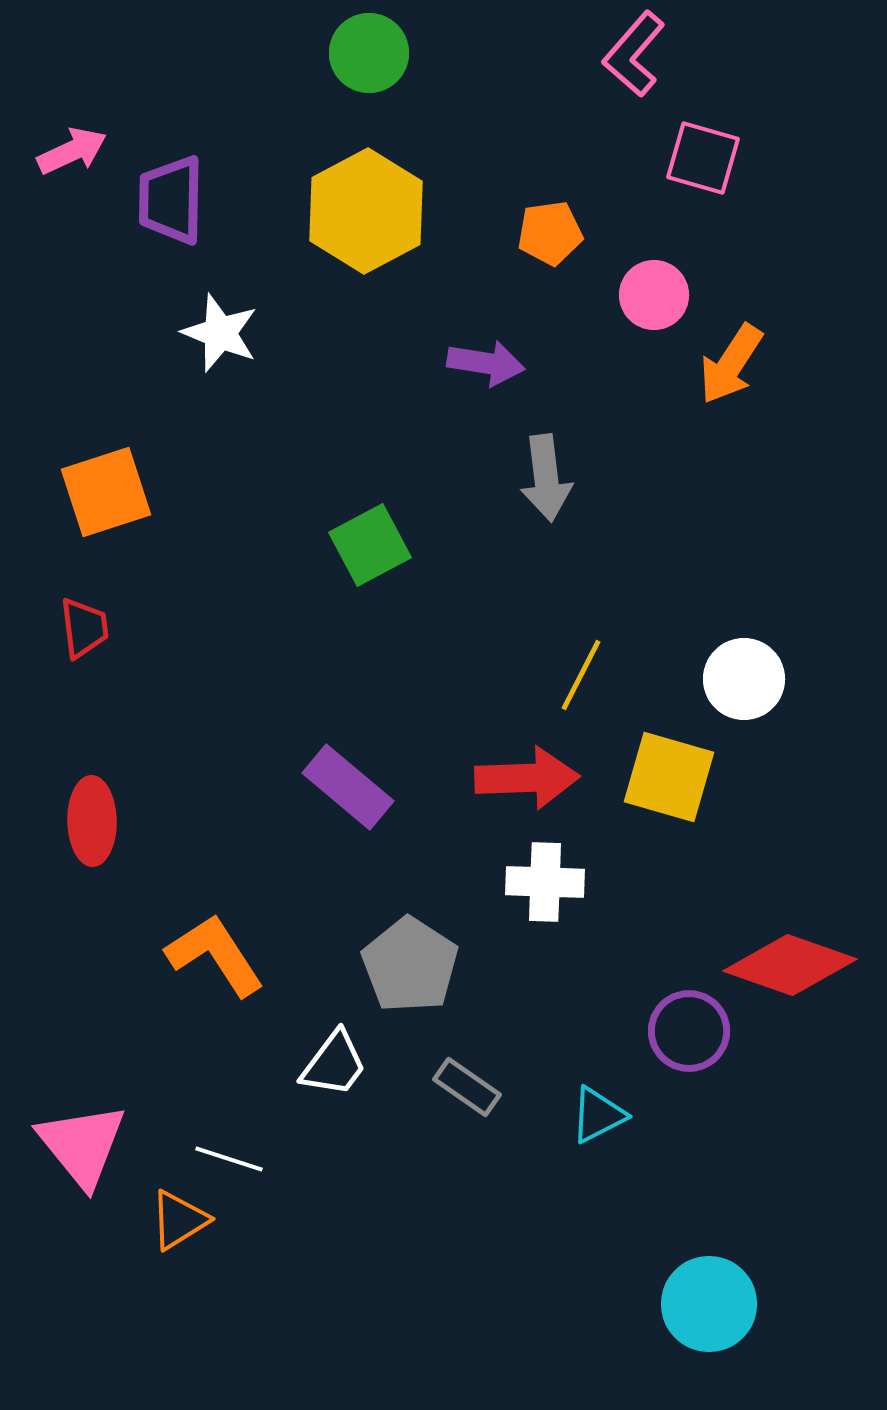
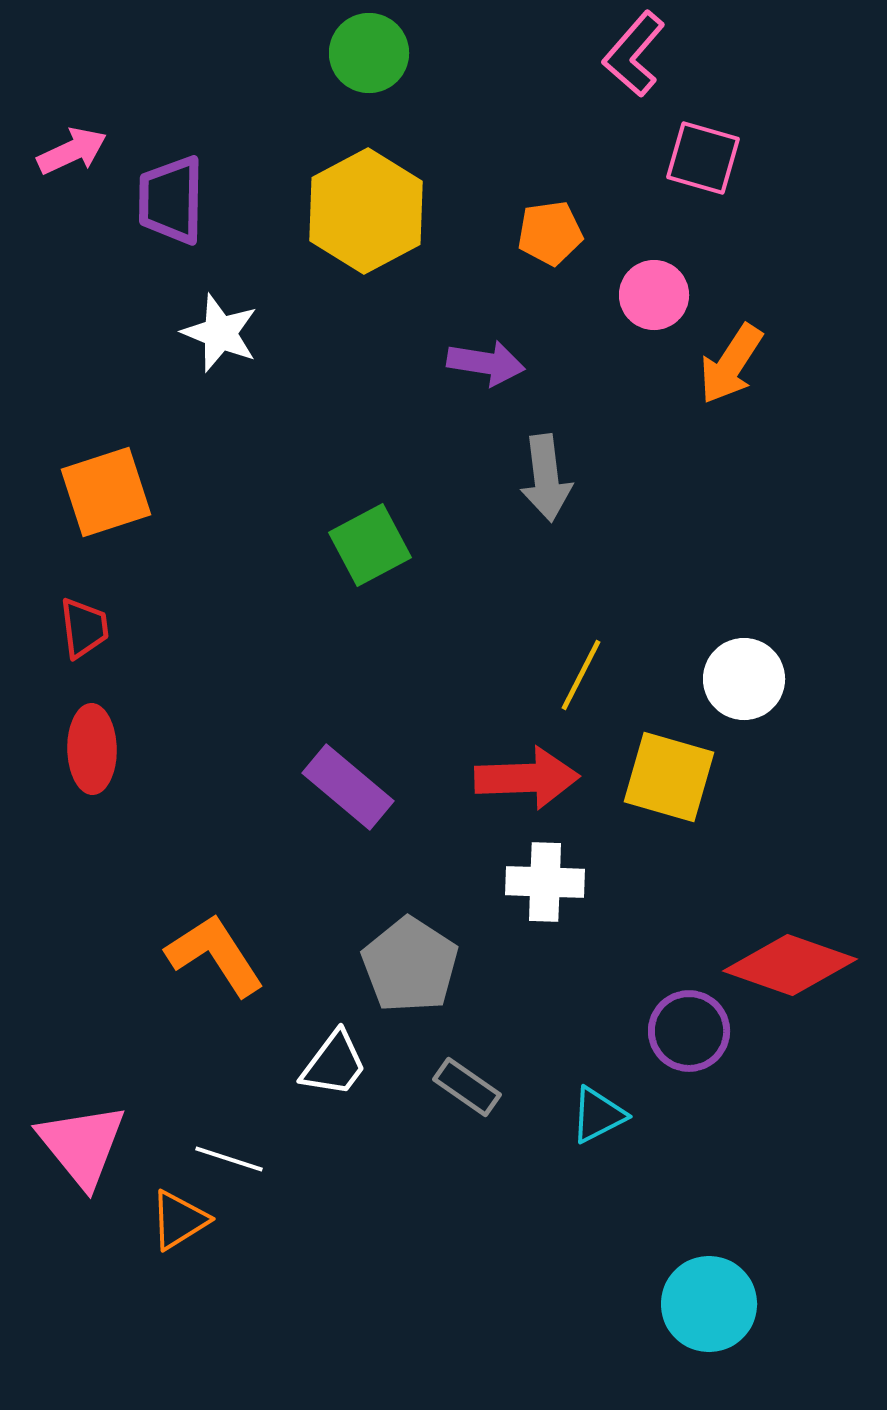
red ellipse: moved 72 px up
